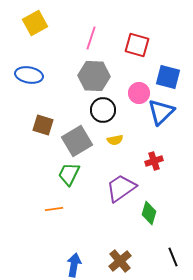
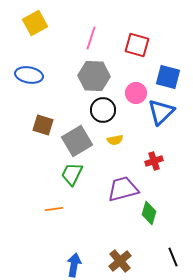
pink circle: moved 3 px left
green trapezoid: moved 3 px right
purple trapezoid: moved 2 px right, 1 px down; rotated 20 degrees clockwise
